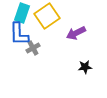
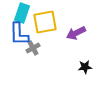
yellow square: moved 2 px left, 6 px down; rotated 25 degrees clockwise
